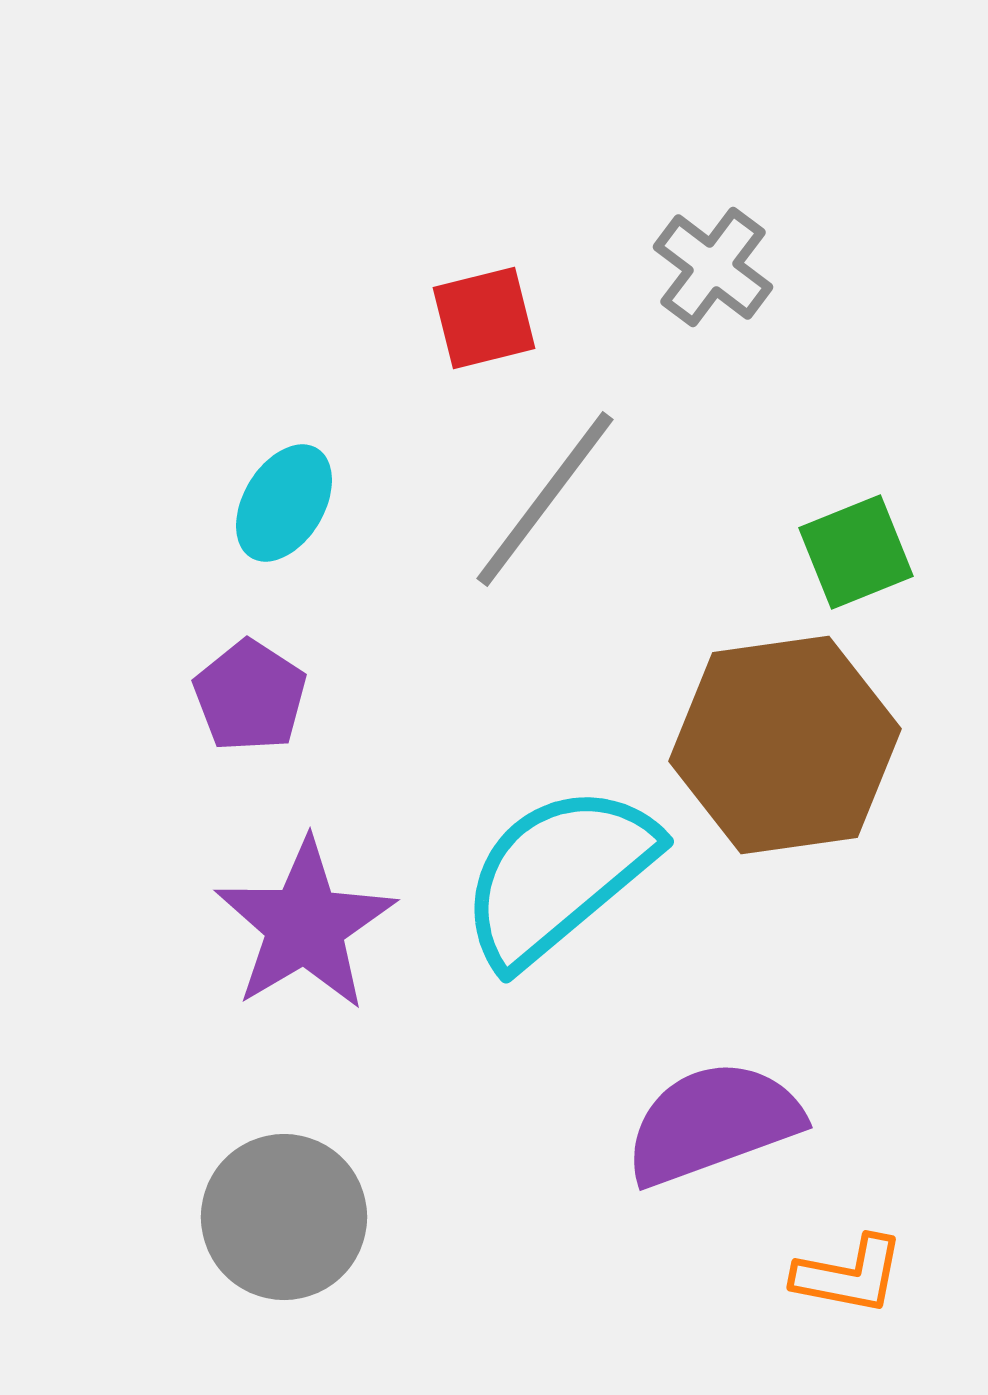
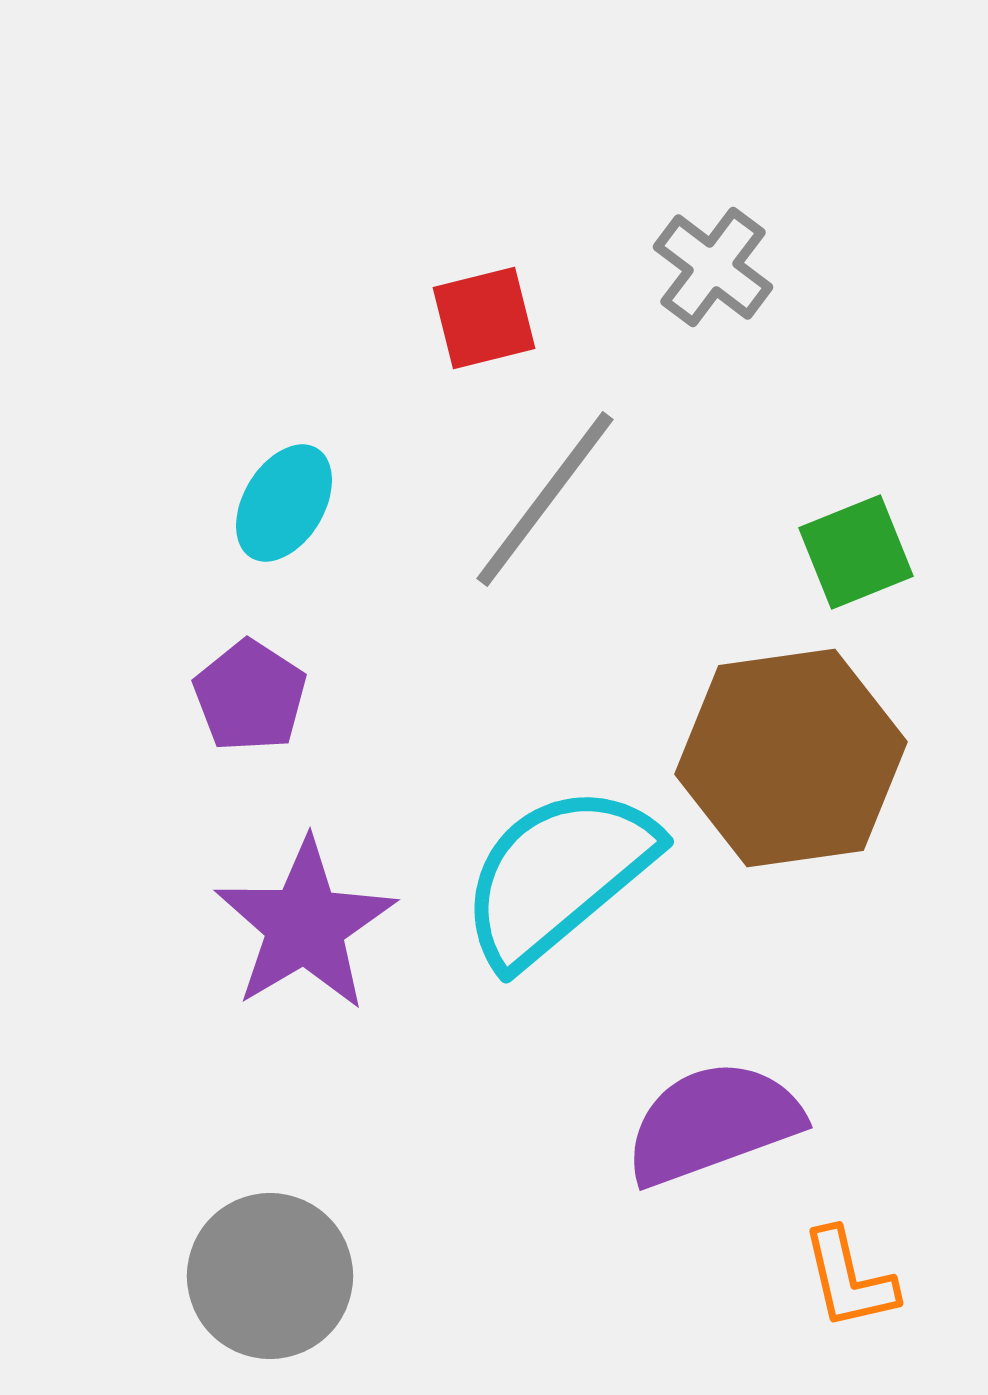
brown hexagon: moved 6 px right, 13 px down
gray circle: moved 14 px left, 59 px down
orange L-shape: moved 4 px down; rotated 66 degrees clockwise
